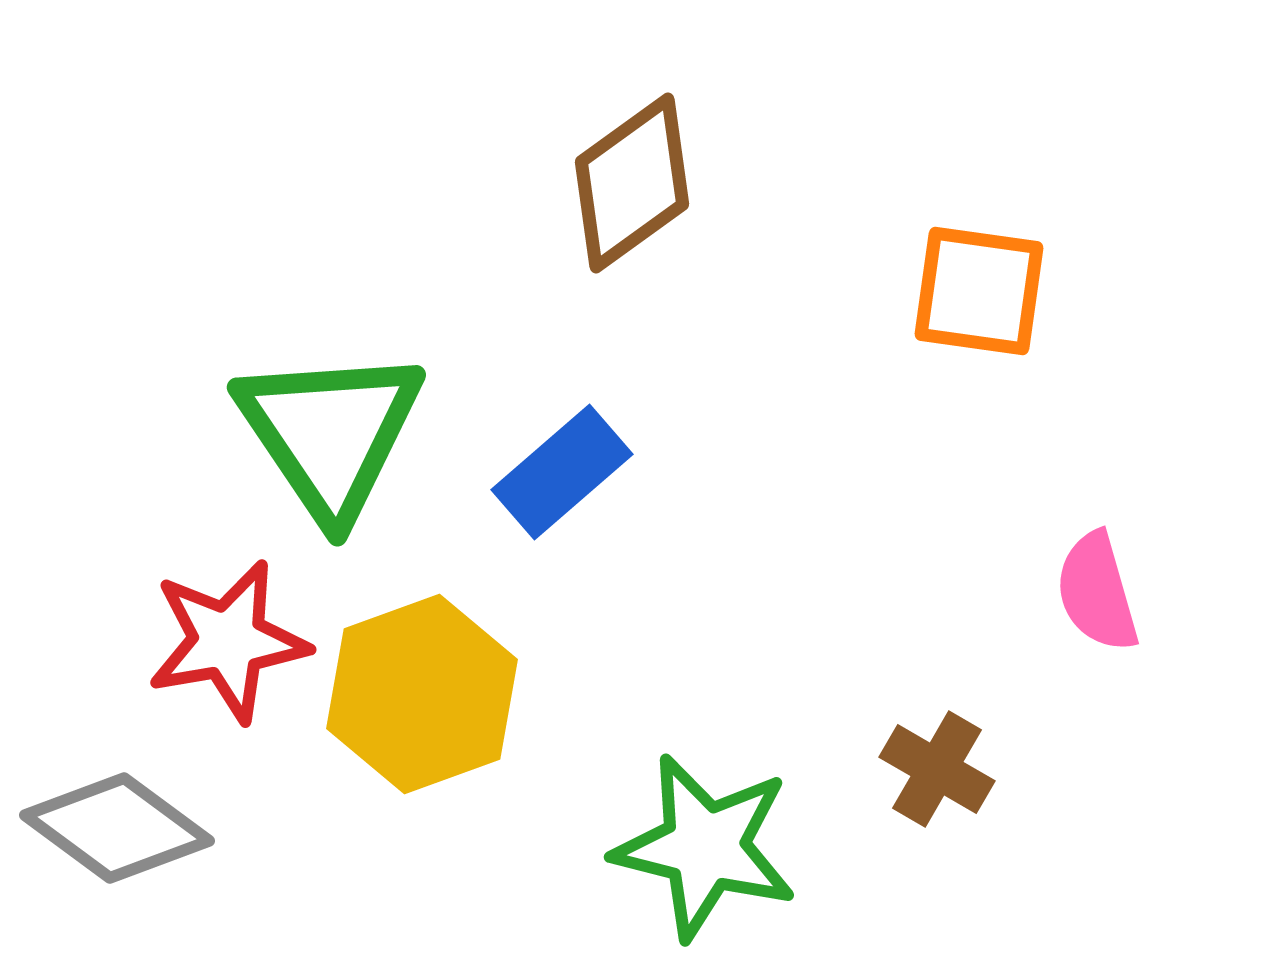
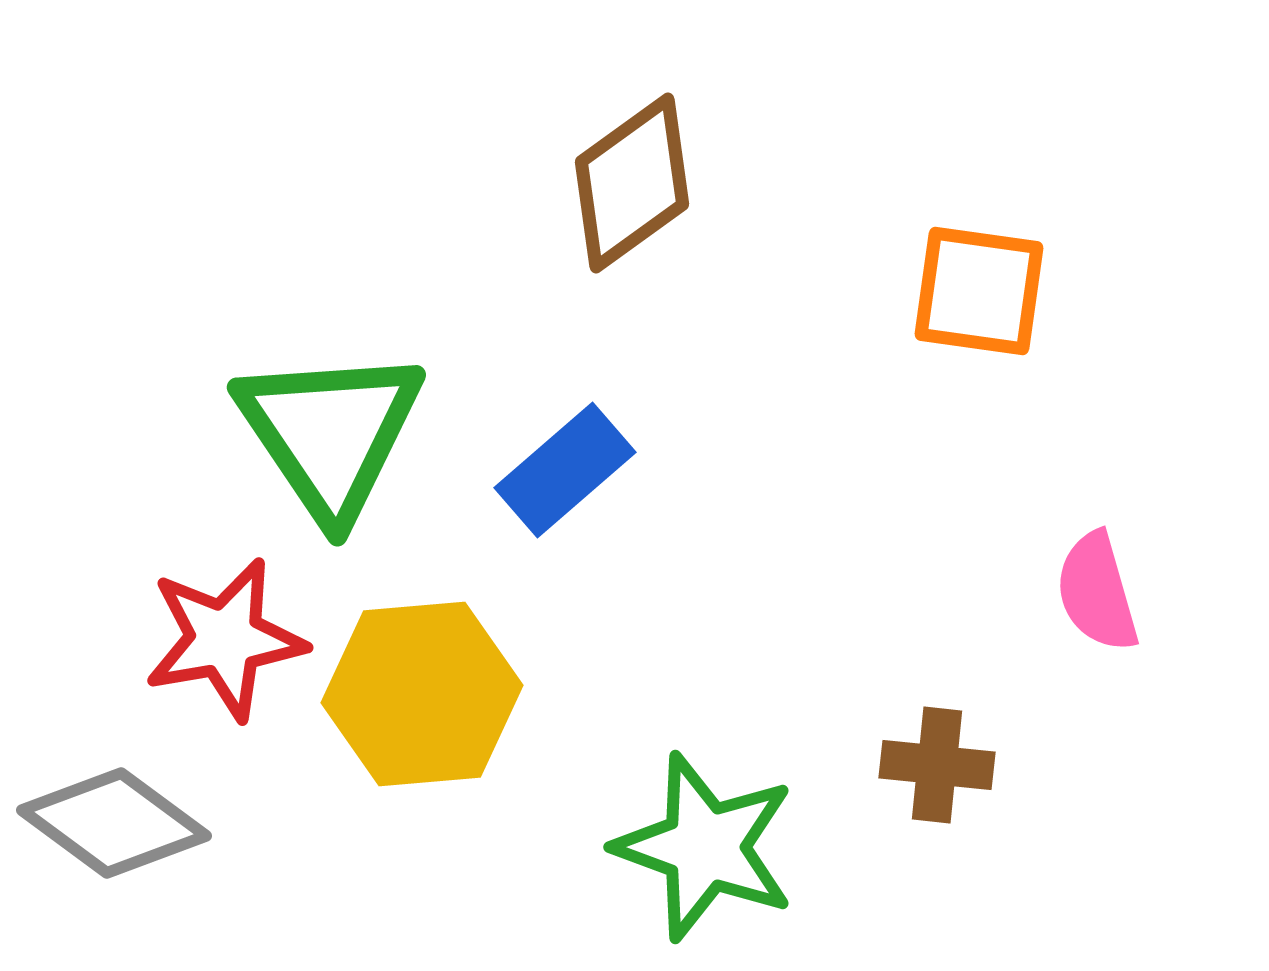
blue rectangle: moved 3 px right, 2 px up
red star: moved 3 px left, 2 px up
yellow hexagon: rotated 15 degrees clockwise
brown cross: moved 4 px up; rotated 24 degrees counterclockwise
gray diamond: moved 3 px left, 5 px up
green star: rotated 6 degrees clockwise
